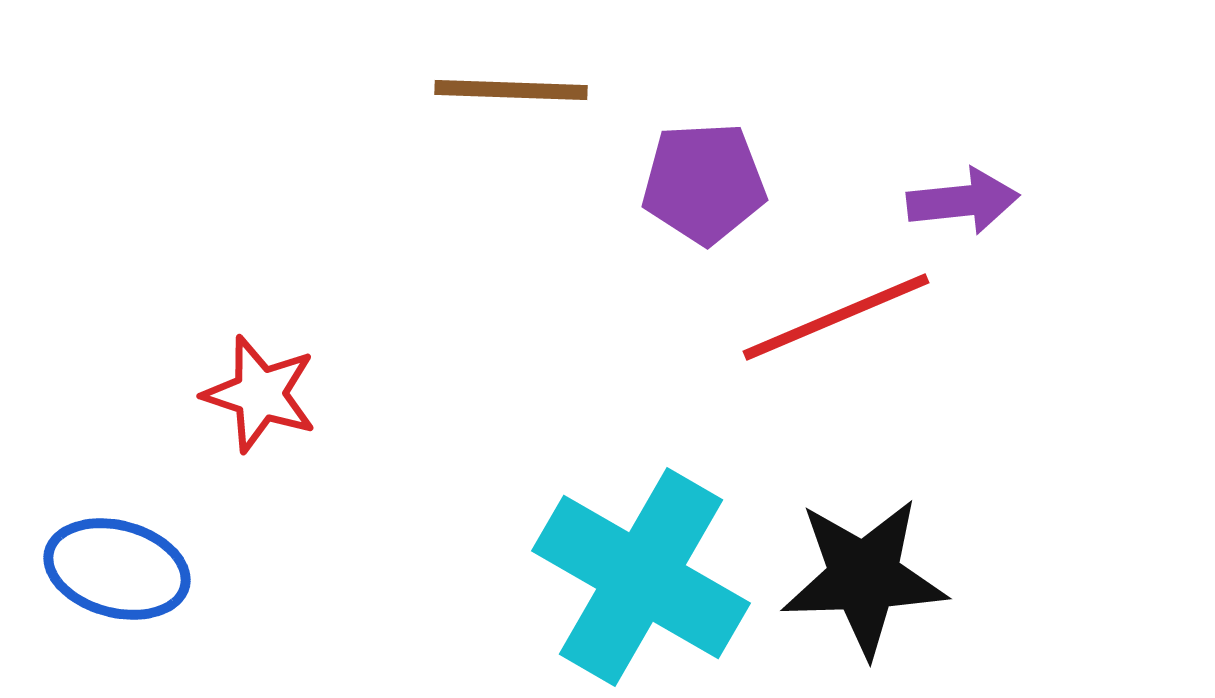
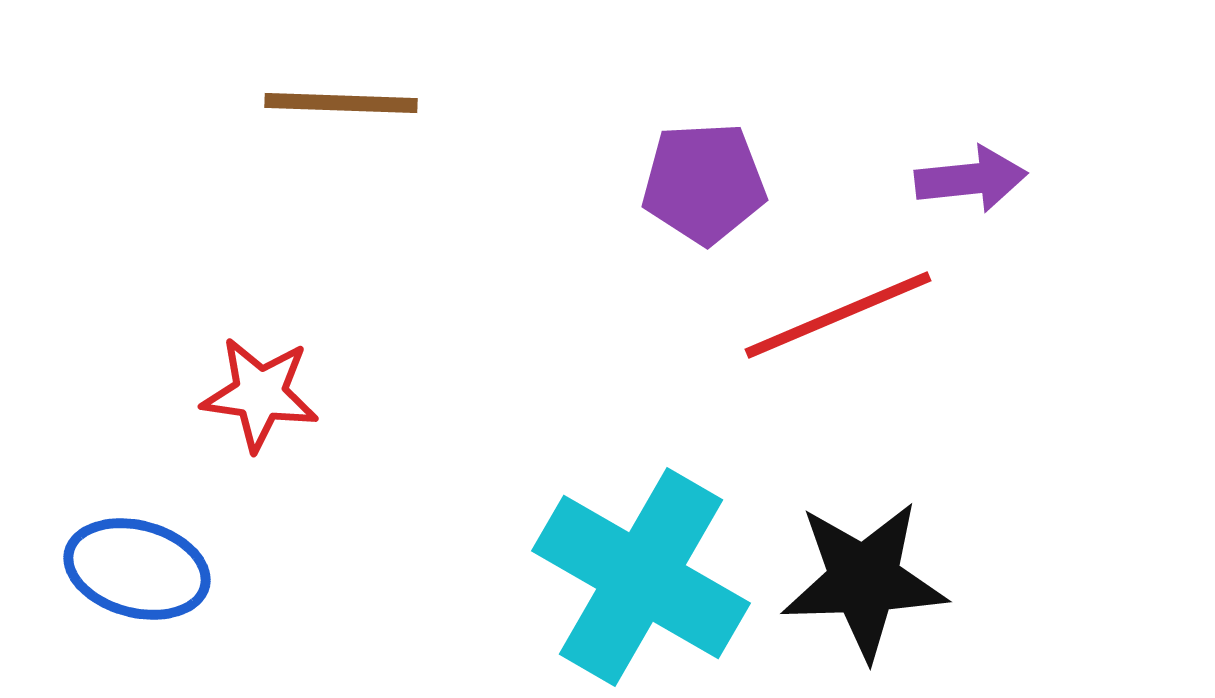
brown line: moved 170 px left, 13 px down
purple arrow: moved 8 px right, 22 px up
red line: moved 2 px right, 2 px up
red star: rotated 10 degrees counterclockwise
blue ellipse: moved 20 px right
black star: moved 3 px down
